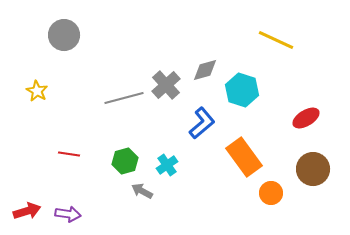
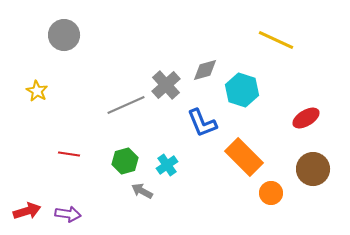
gray line: moved 2 px right, 7 px down; rotated 9 degrees counterclockwise
blue L-shape: rotated 108 degrees clockwise
orange rectangle: rotated 9 degrees counterclockwise
